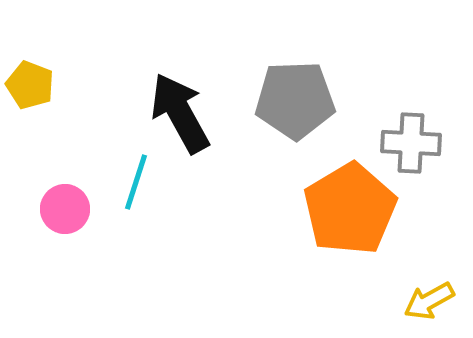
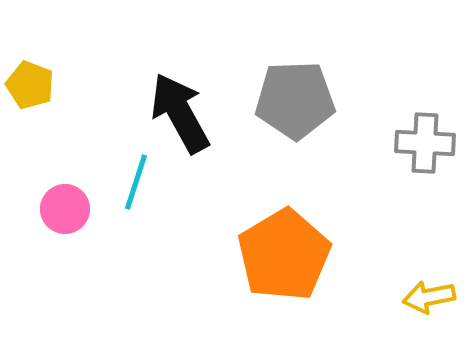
gray cross: moved 14 px right
orange pentagon: moved 66 px left, 46 px down
yellow arrow: moved 4 px up; rotated 18 degrees clockwise
